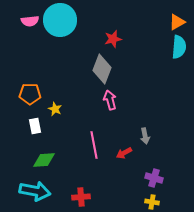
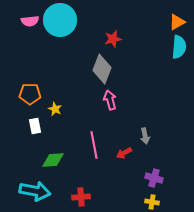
green diamond: moved 9 px right
